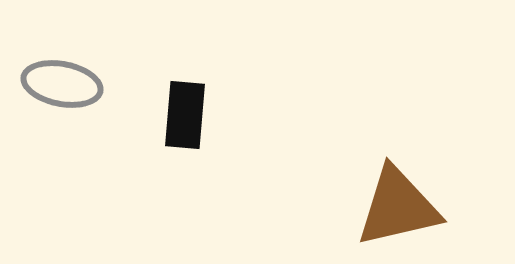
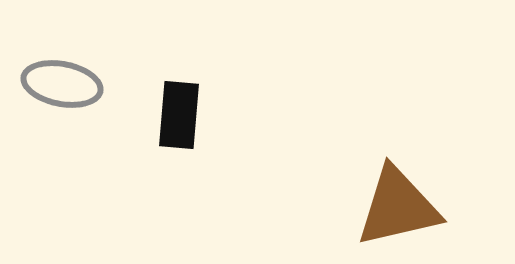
black rectangle: moved 6 px left
